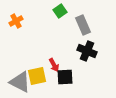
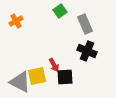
gray rectangle: moved 2 px right, 1 px up
